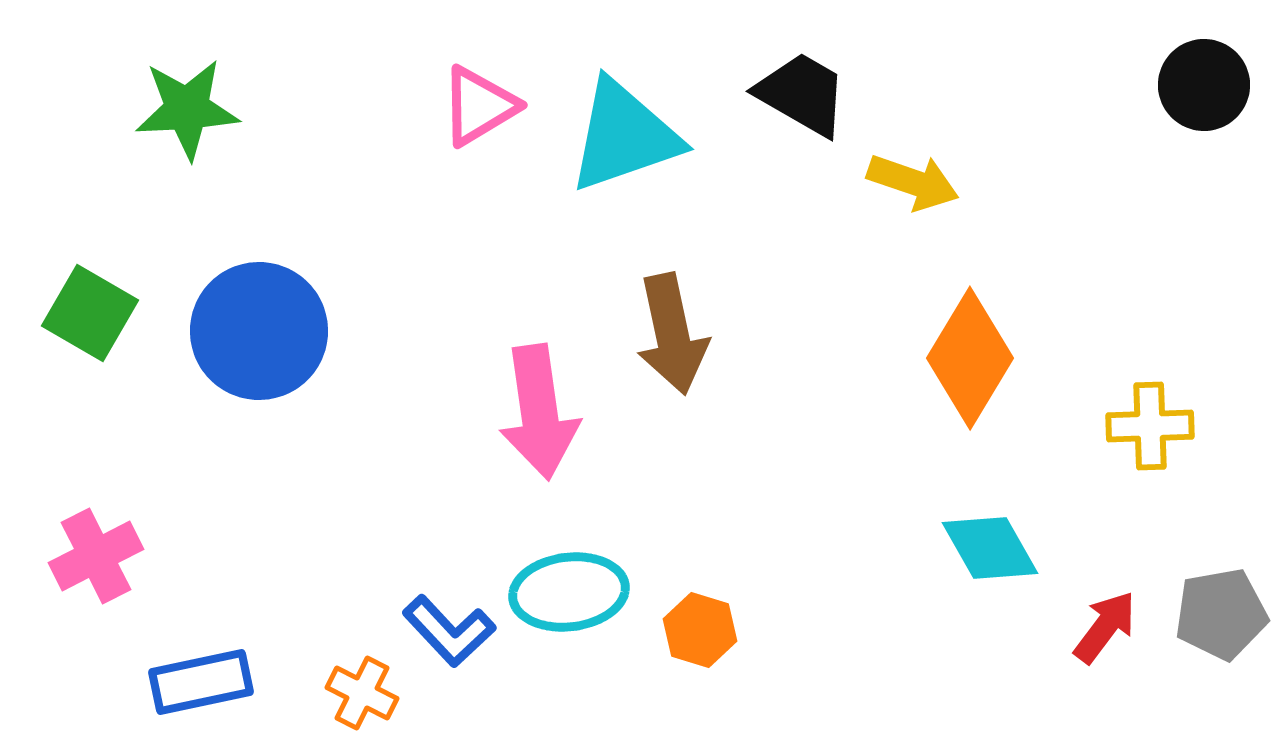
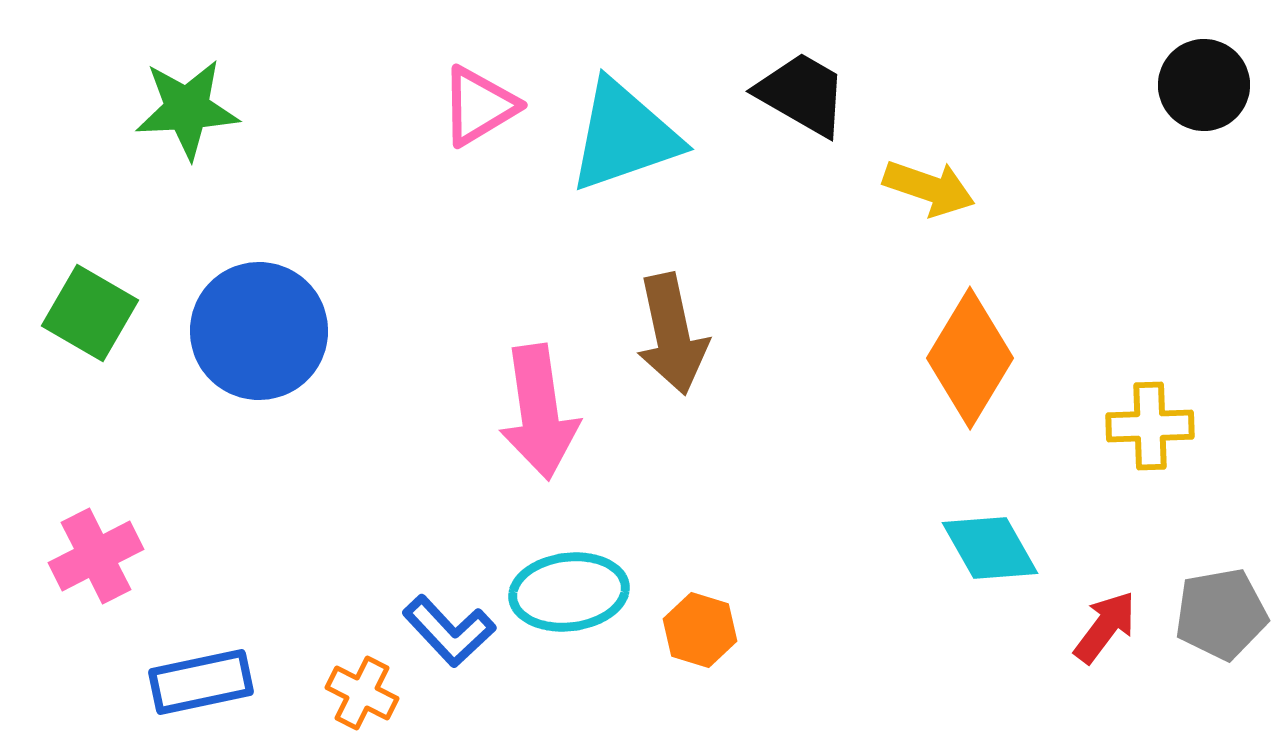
yellow arrow: moved 16 px right, 6 px down
